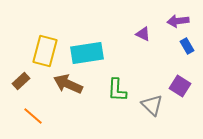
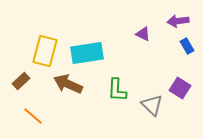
purple square: moved 2 px down
